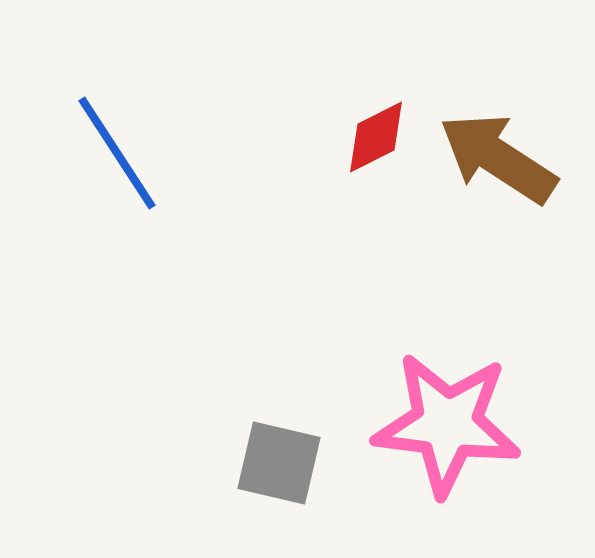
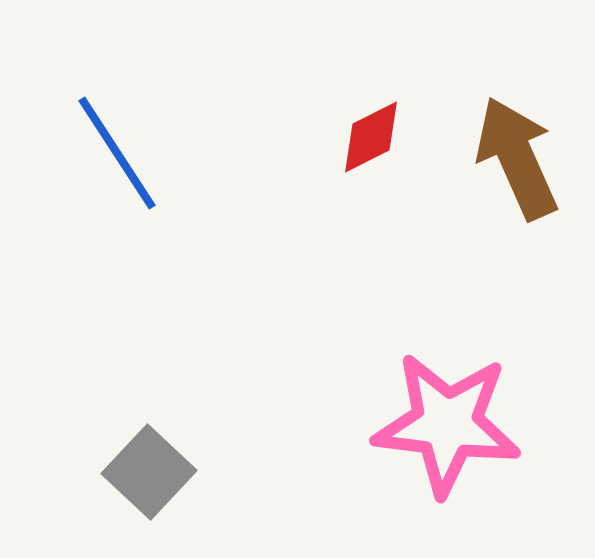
red diamond: moved 5 px left
brown arrow: moved 19 px right; rotated 33 degrees clockwise
gray square: moved 130 px left, 9 px down; rotated 30 degrees clockwise
